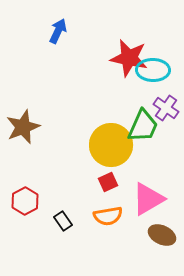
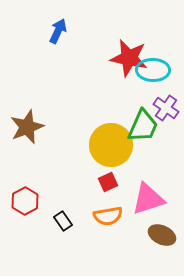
brown star: moved 4 px right
pink triangle: rotated 12 degrees clockwise
